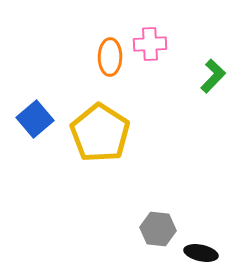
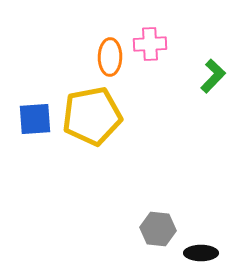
blue square: rotated 36 degrees clockwise
yellow pentagon: moved 8 px left, 17 px up; rotated 28 degrees clockwise
black ellipse: rotated 12 degrees counterclockwise
